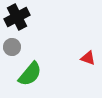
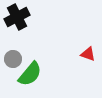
gray circle: moved 1 px right, 12 px down
red triangle: moved 4 px up
